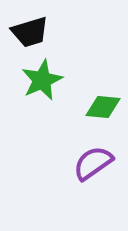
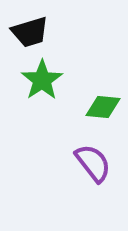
green star: rotated 9 degrees counterclockwise
purple semicircle: rotated 87 degrees clockwise
